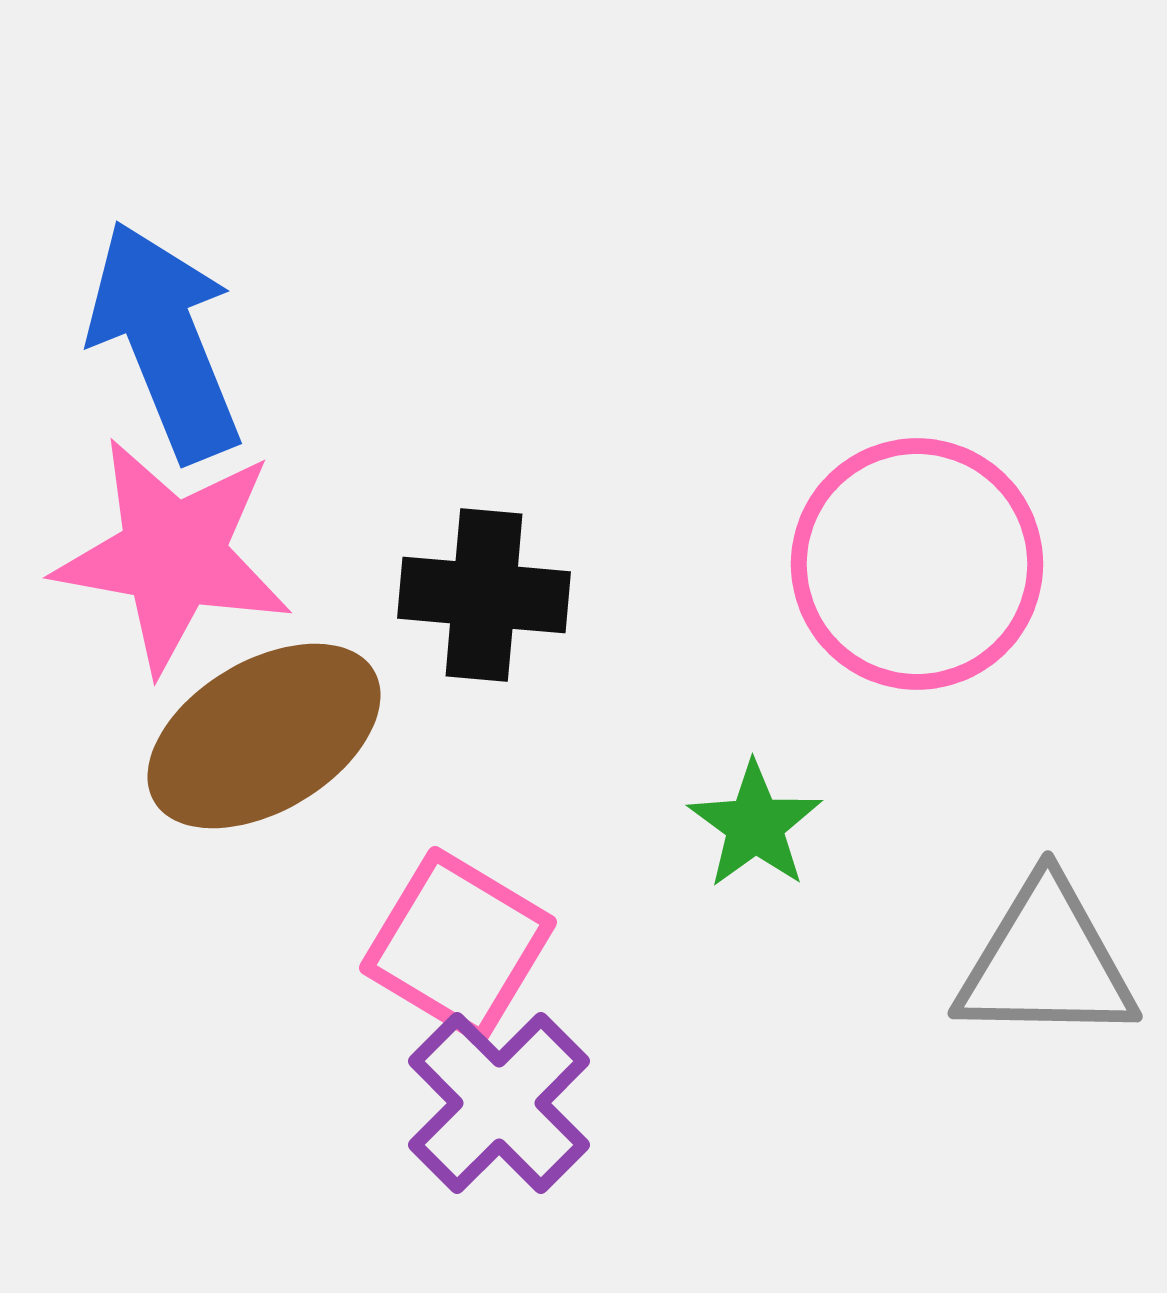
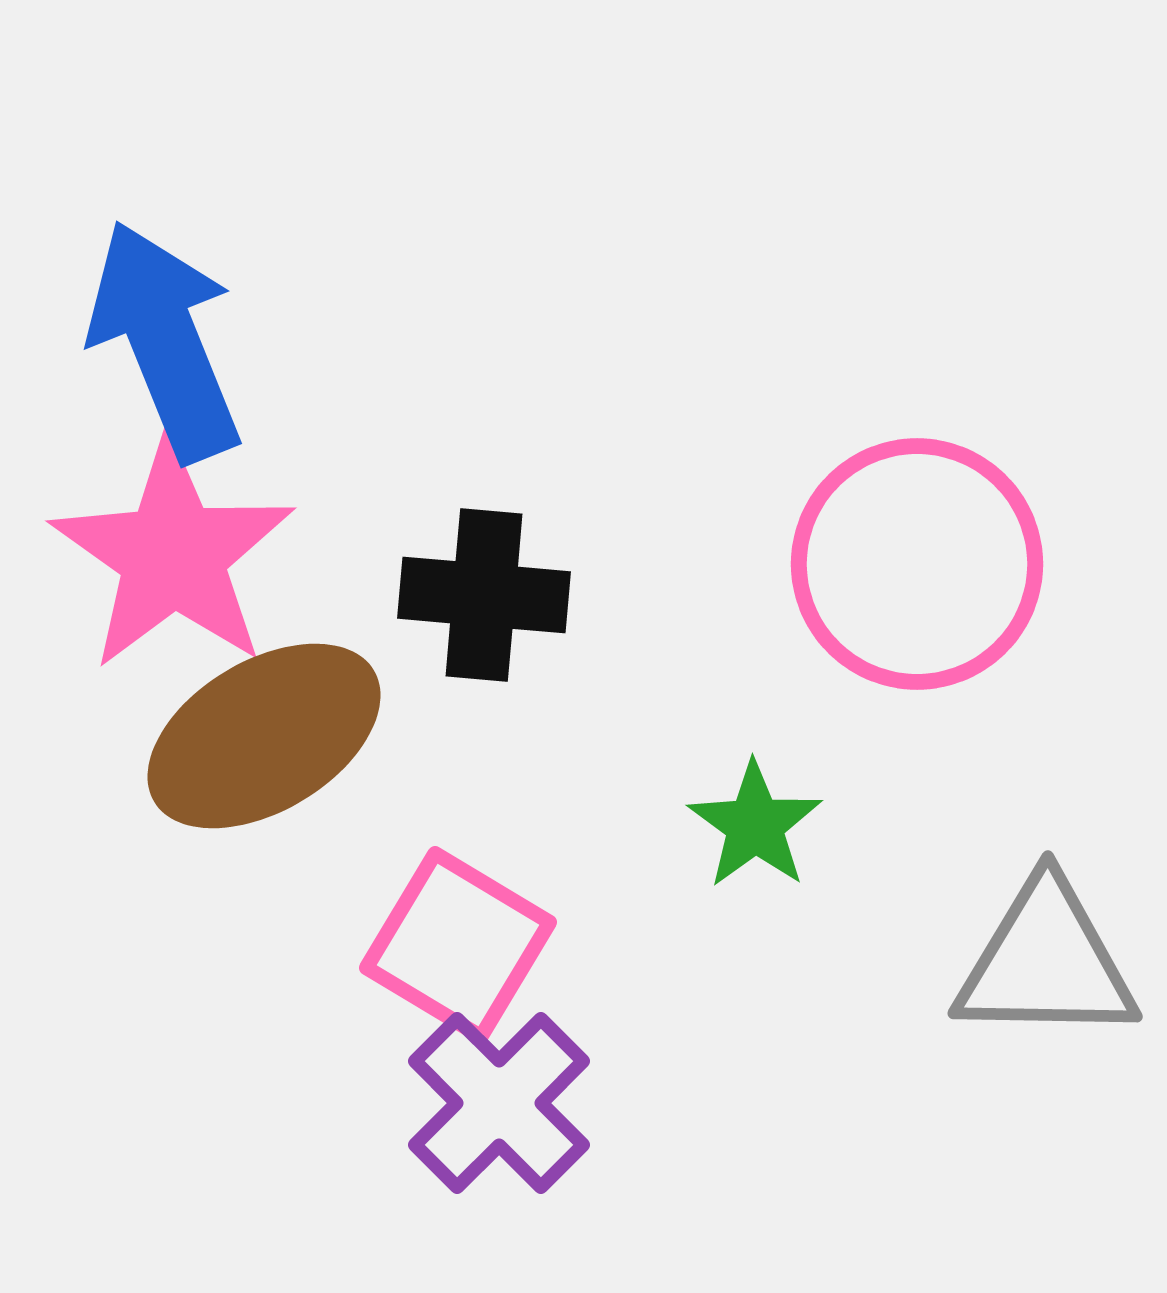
pink star: rotated 25 degrees clockwise
